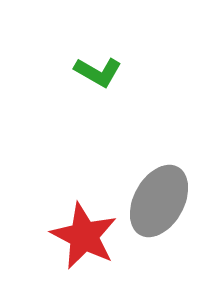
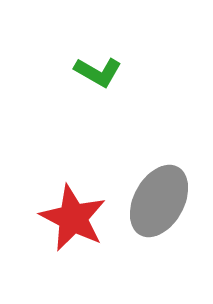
red star: moved 11 px left, 18 px up
